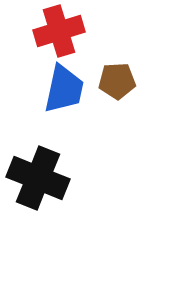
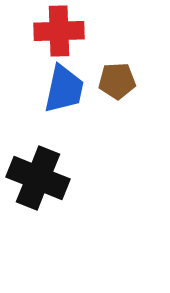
red cross: rotated 15 degrees clockwise
